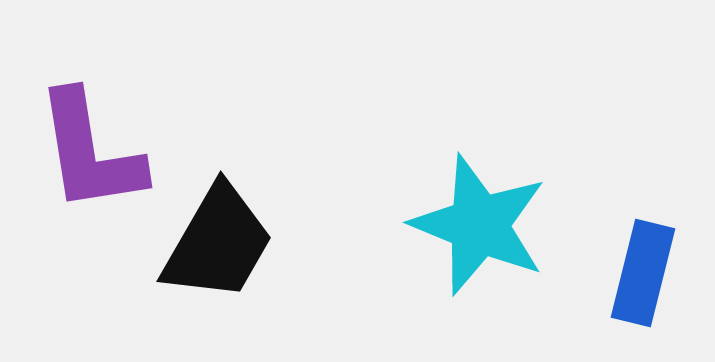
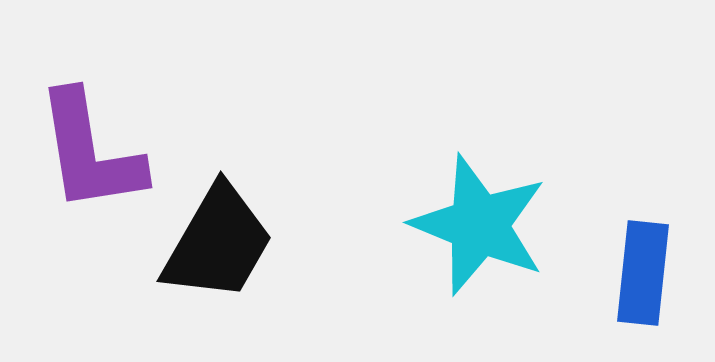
blue rectangle: rotated 8 degrees counterclockwise
